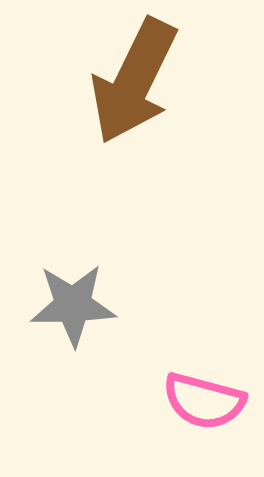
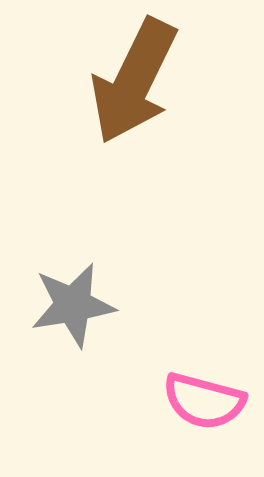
gray star: rotated 8 degrees counterclockwise
